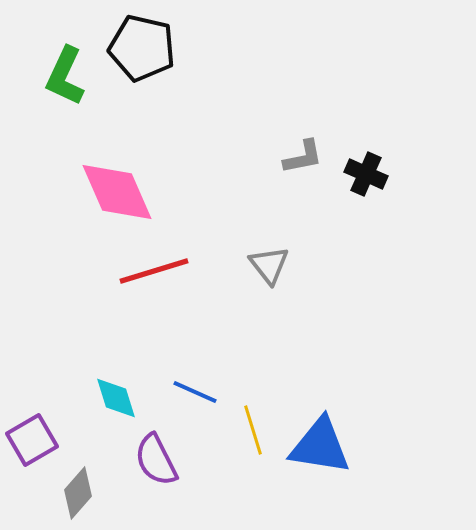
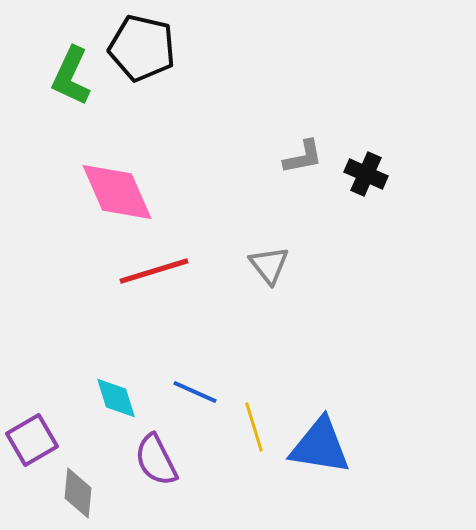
green L-shape: moved 6 px right
yellow line: moved 1 px right, 3 px up
gray diamond: rotated 36 degrees counterclockwise
